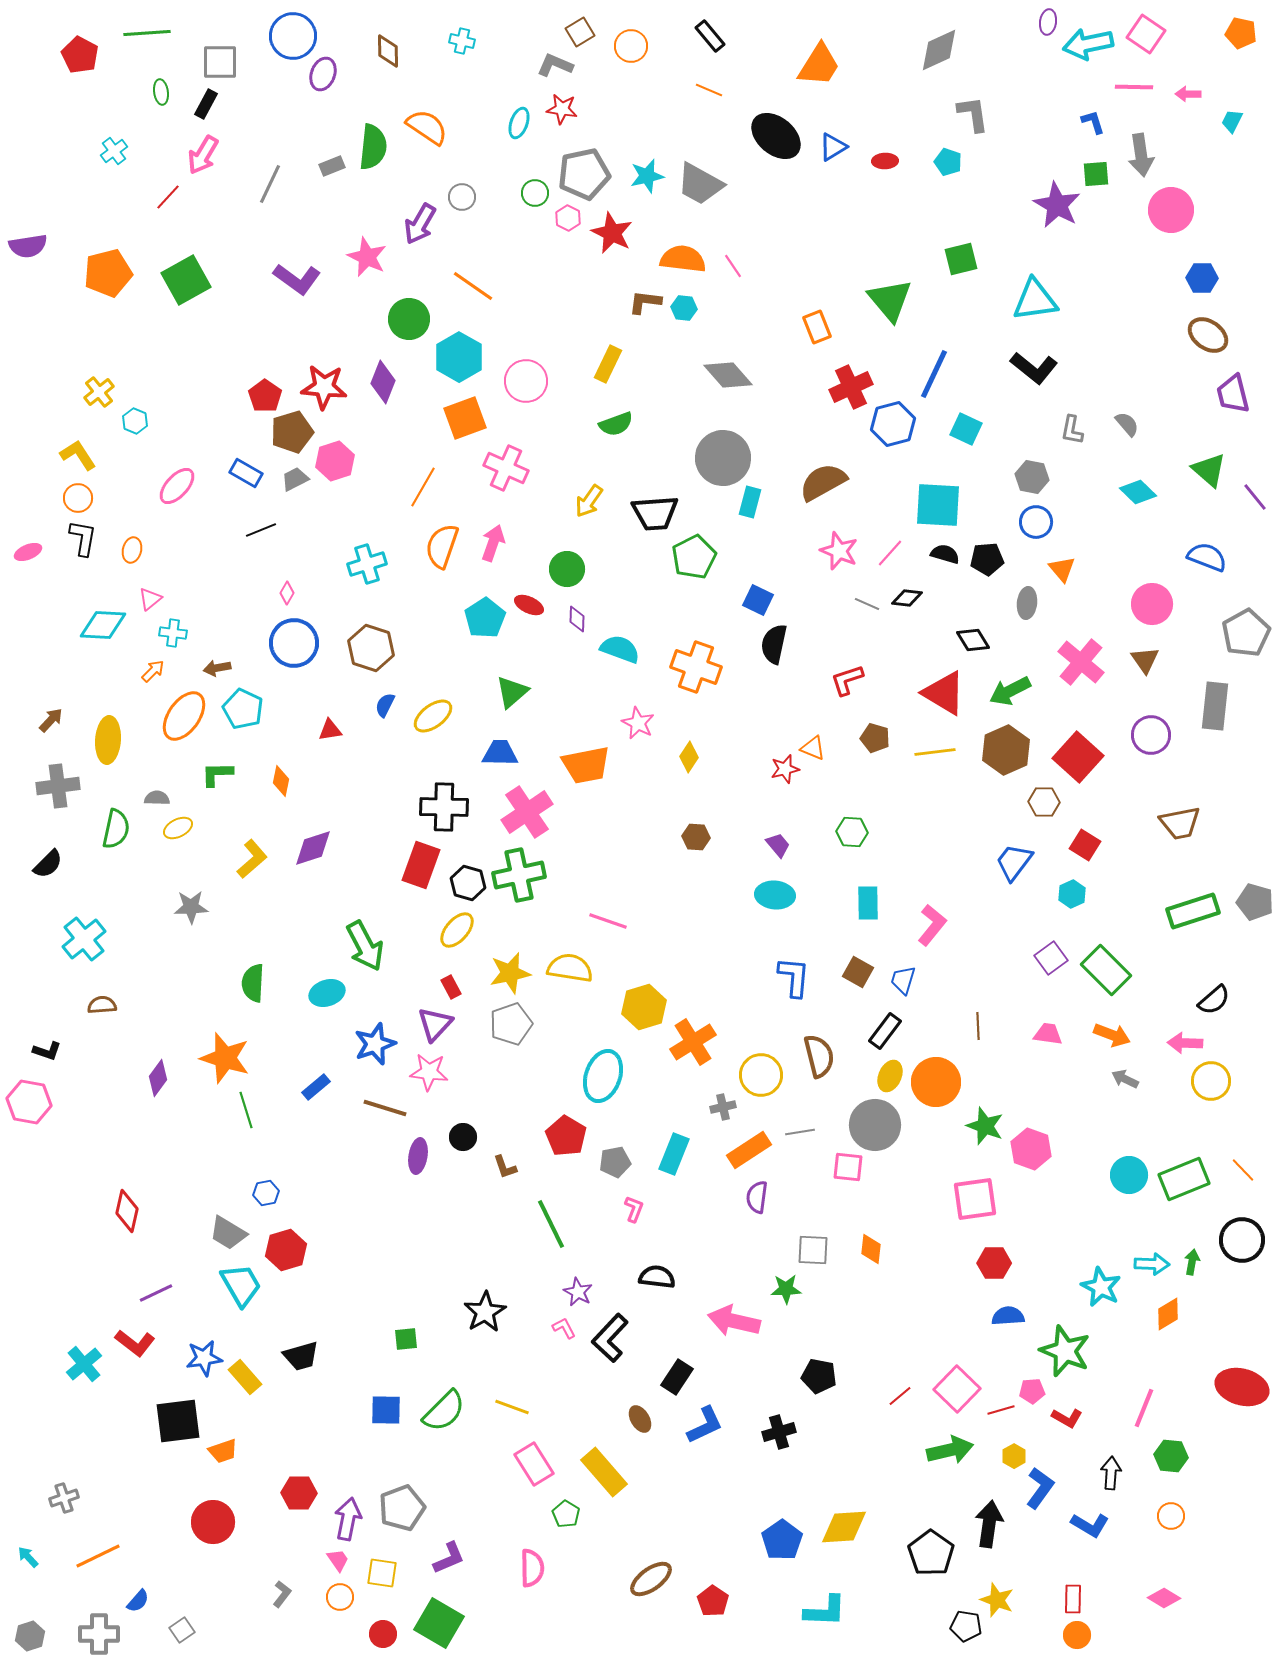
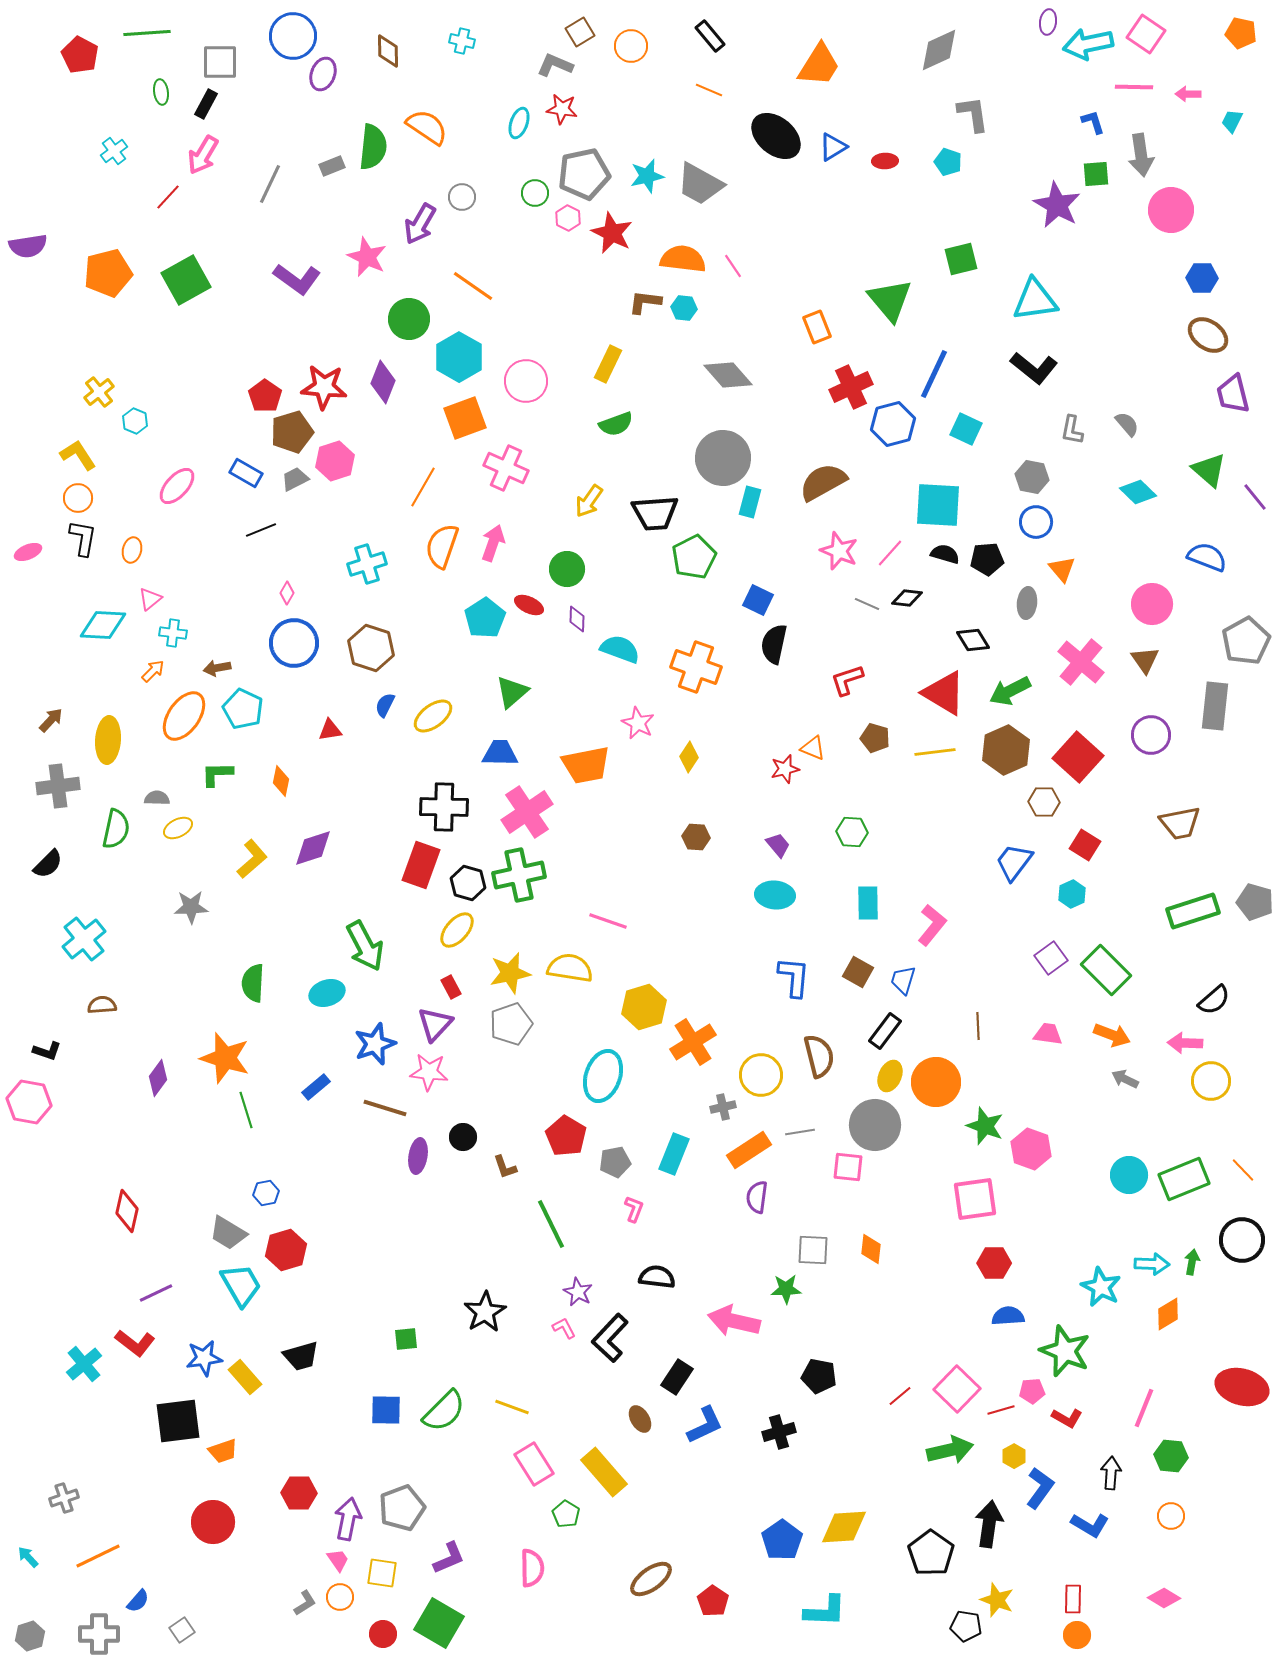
gray pentagon at (1246, 633): moved 8 px down
gray L-shape at (282, 1594): moved 23 px right, 9 px down; rotated 20 degrees clockwise
